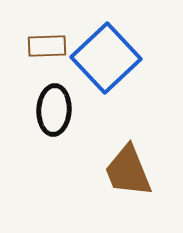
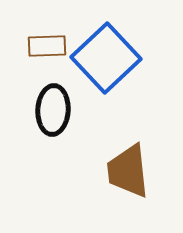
black ellipse: moved 1 px left
brown trapezoid: rotated 16 degrees clockwise
